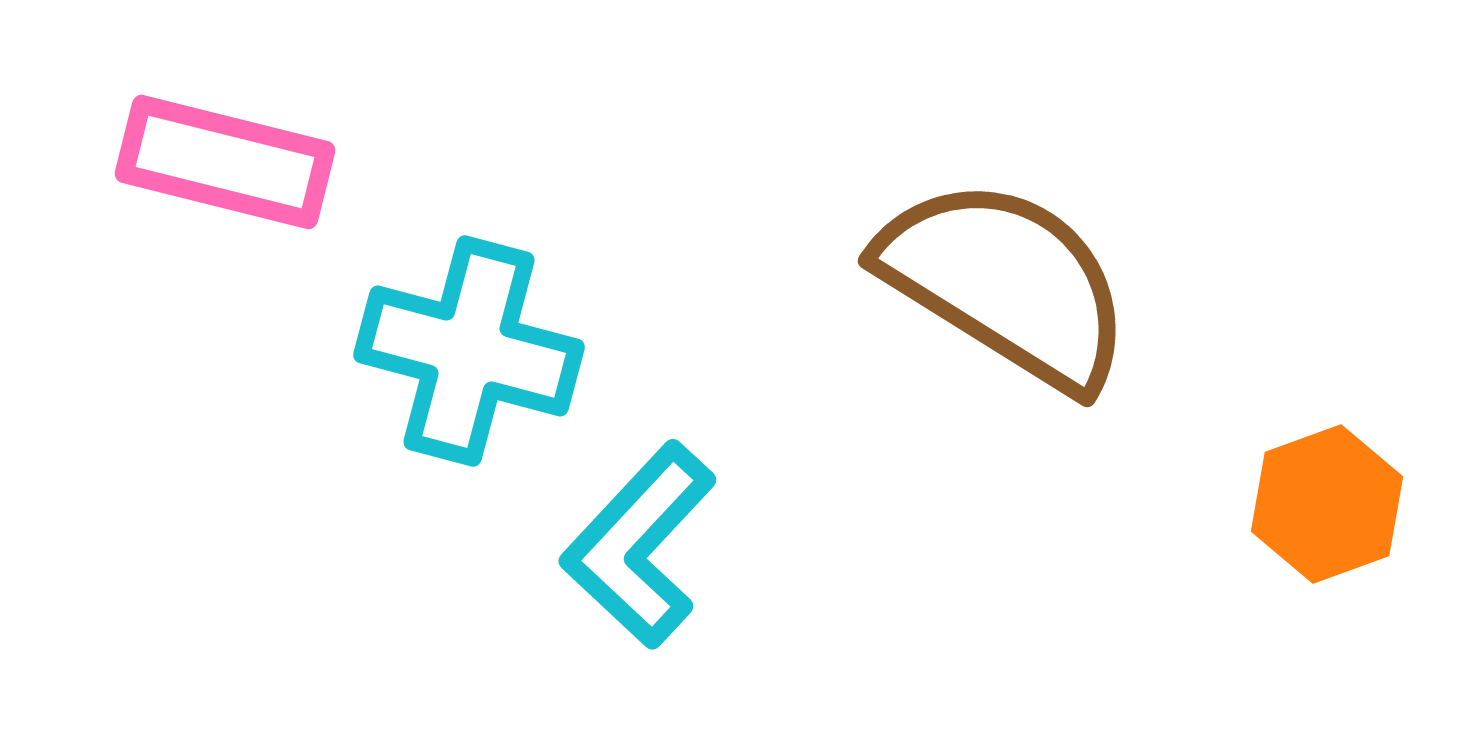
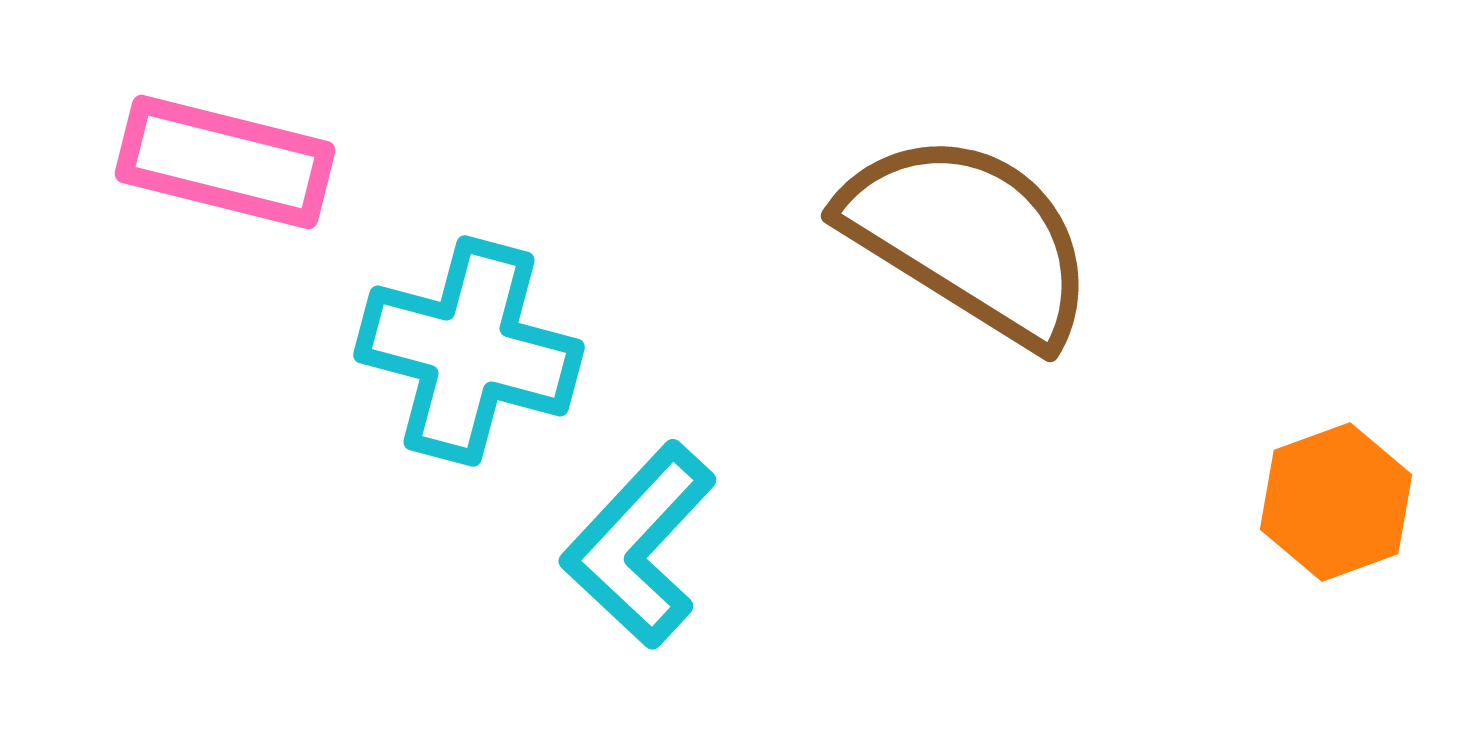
brown semicircle: moved 37 px left, 45 px up
orange hexagon: moved 9 px right, 2 px up
